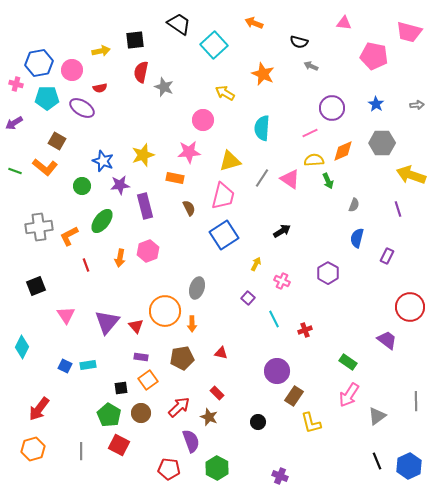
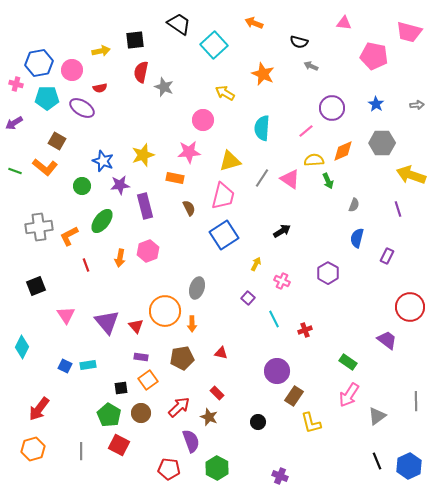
pink line at (310, 133): moved 4 px left, 2 px up; rotated 14 degrees counterclockwise
purple triangle at (107, 322): rotated 20 degrees counterclockwise
